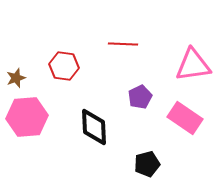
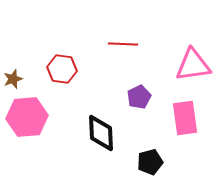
red hexagon: moved 2 px left, 3 px down
brown star: moved 3 px left, 1 px down
purple pentagon: moved 1 px left
pink rectangle: rotated 48 degrees clockwise
black diamond: moved 7 px right, 6 px down
black pentagon: moved 3 px right, 2 px up
